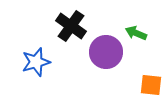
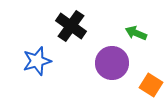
purple circle: moved 6 px right, 11 px down
blue star: moved 1 px right, 1 px up
orange square: rotated 25 degrees clockwise
